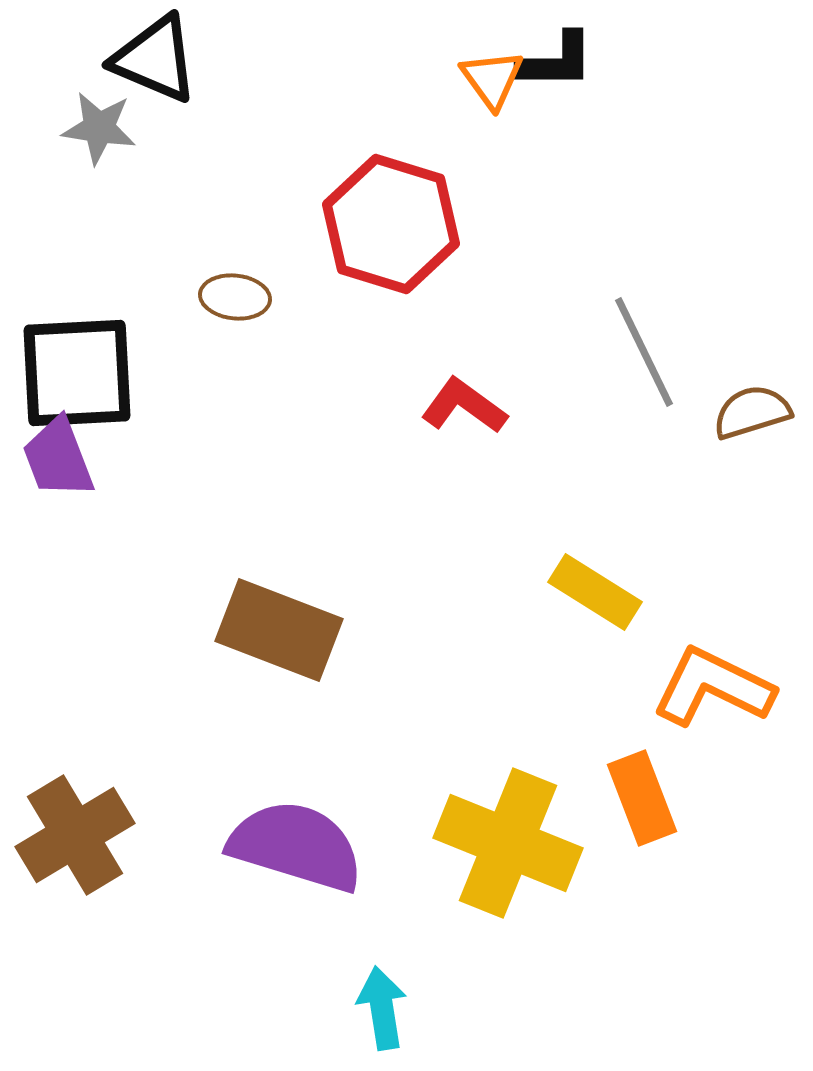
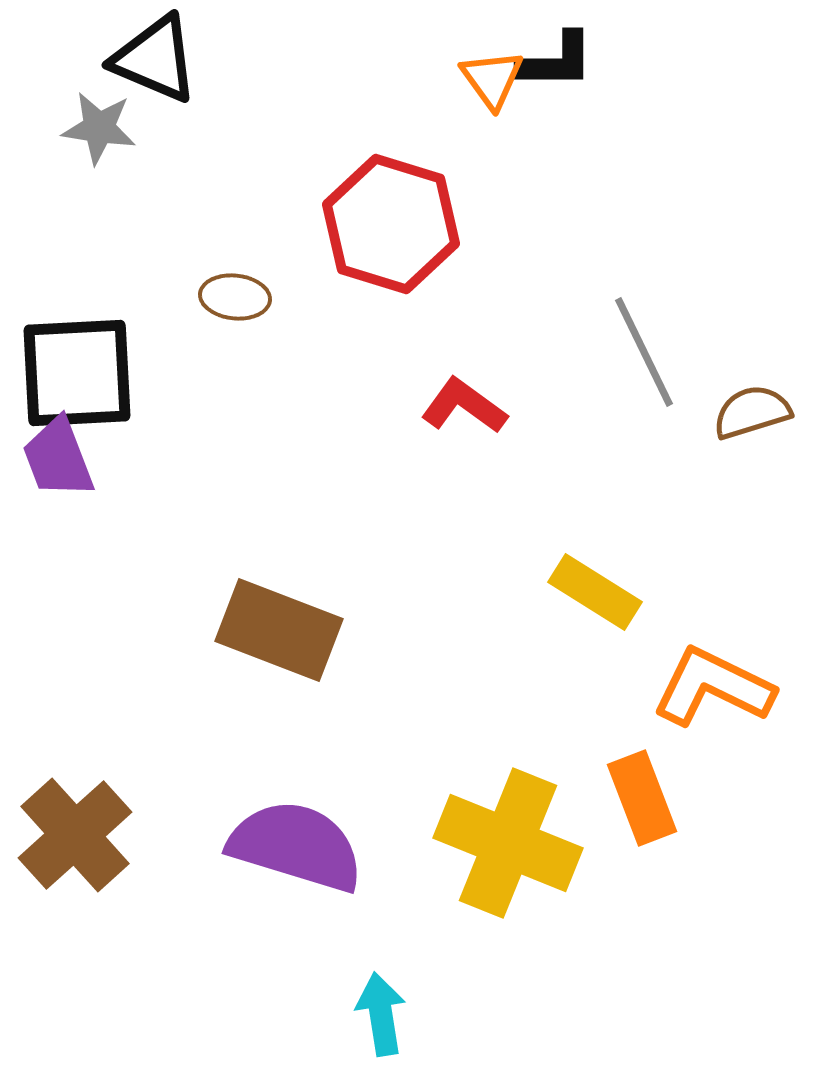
brown cross: rotated 11 degrees counterclockwise
cyan arrow: moved 1 px left, 6 px down
